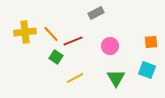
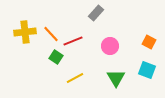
gray rectangle: rotated 21 degrees counterclockwise
orange square: moved 2 px left; rotated 32 degrees clockwise
